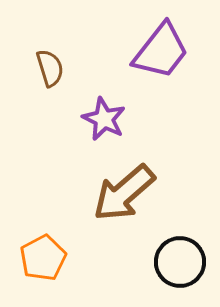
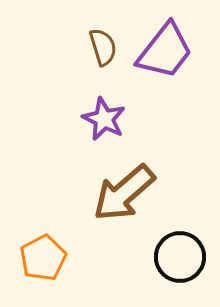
purple trapezoid: moved 4 px right
brown semicircle: moved 53 px right, 21 px up
black circle: moved 5 px up
